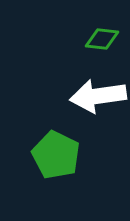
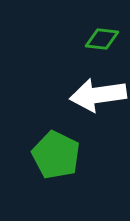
white arrow: moved 1 px up
